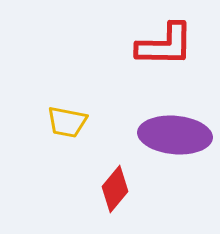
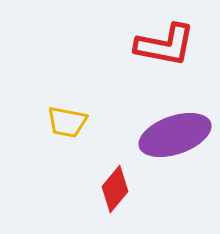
red L-shape: rotated 10 degrees clockwise
purple ellipse: rotated 24 degrees counterclockwise
